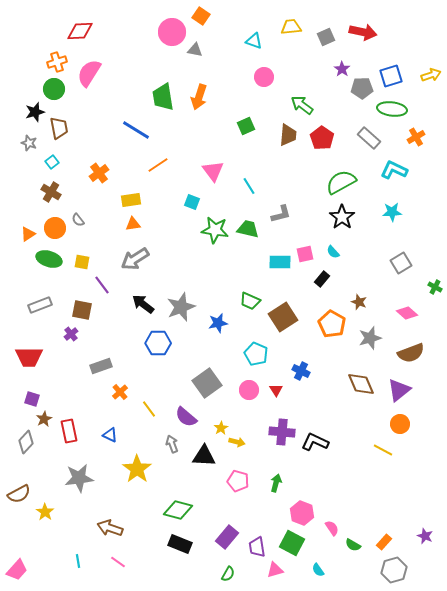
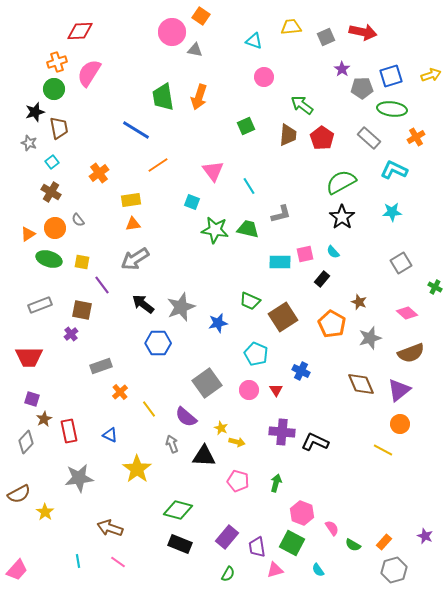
yellow star at (221, 428): rotated 16 degrees counterclockwise
